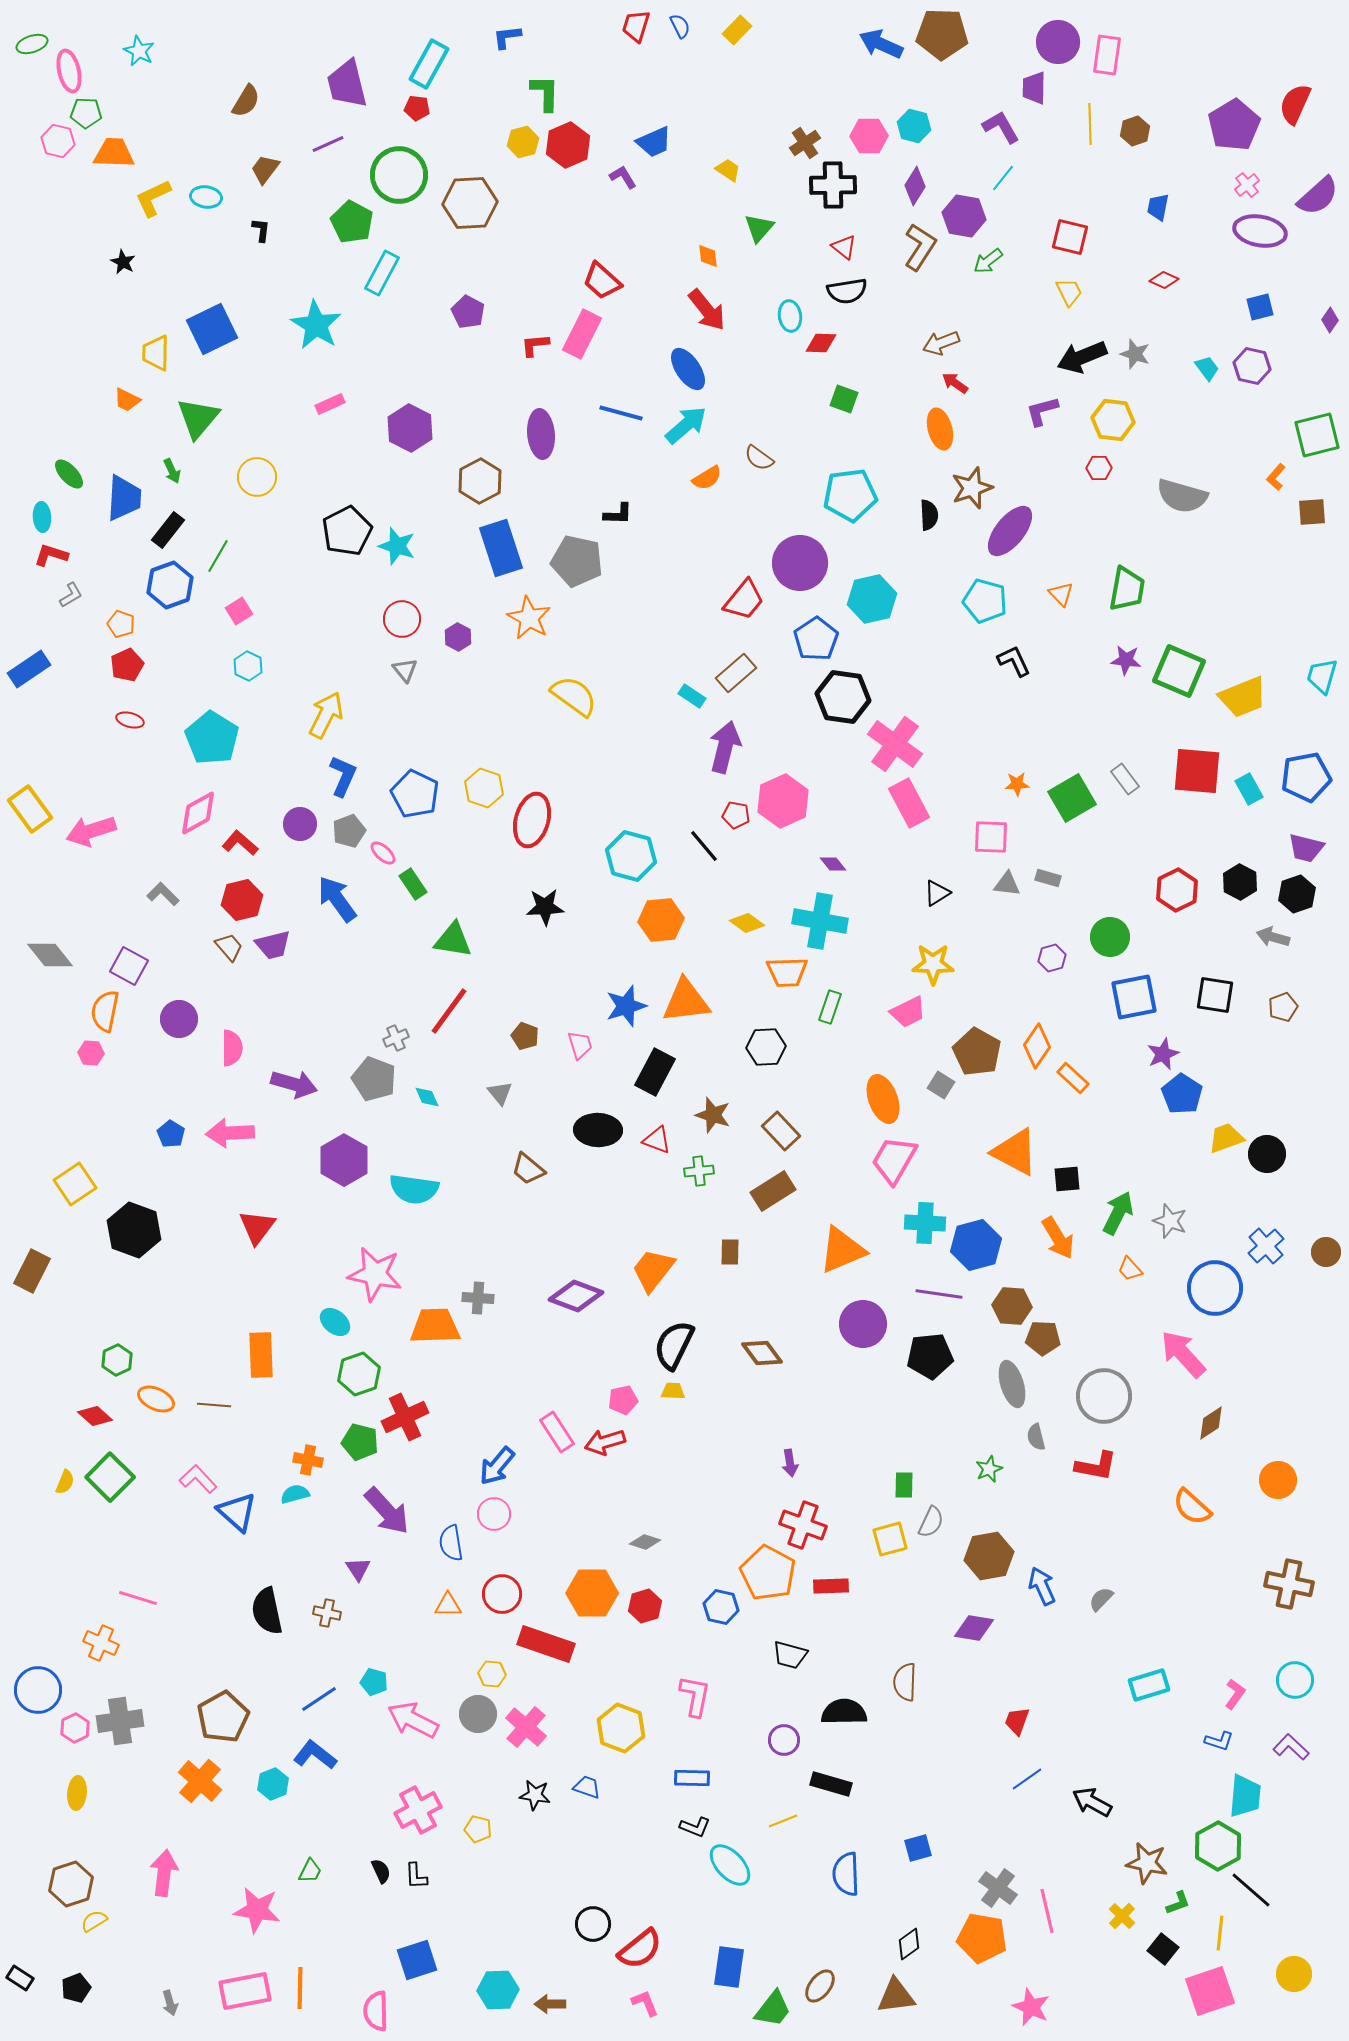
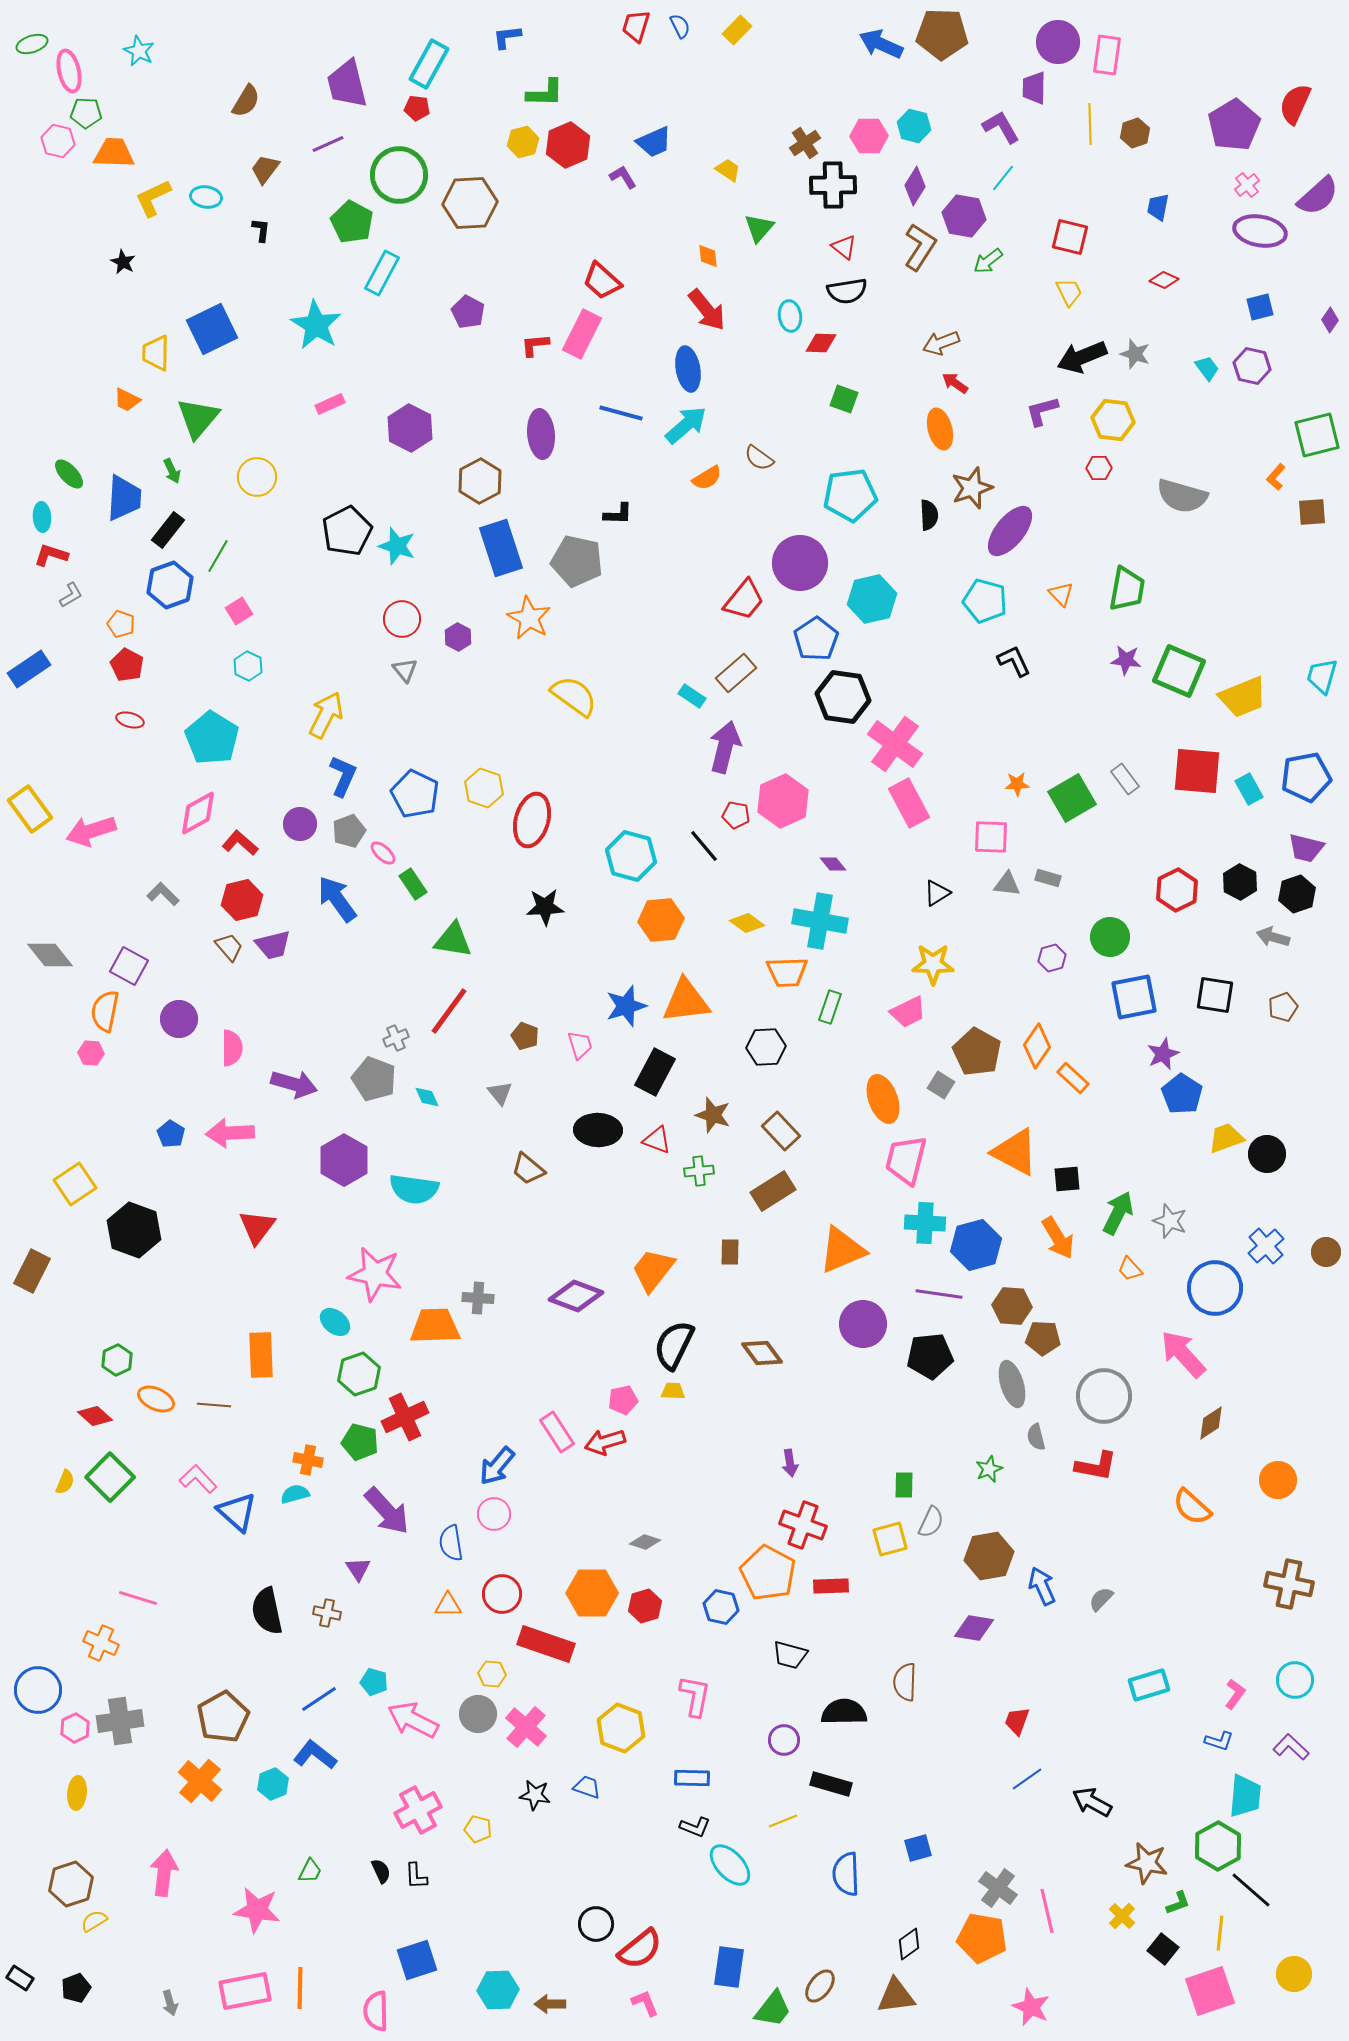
green L-shape at (545, 93): rotated 90 degrees clockwise
brown hexagon at (1135, 131): moved 2 px down
blue ellipse at (688, 369): rotated 24 degrees clockwise
red pentagon at (127, 665): rotated 20 degrees counterclockwise
pink trapezoid at (894, 1160): moved 12 px right; rotated 16 degrees counterclockwise
black circle at (593, 1924): moved 3 px right
